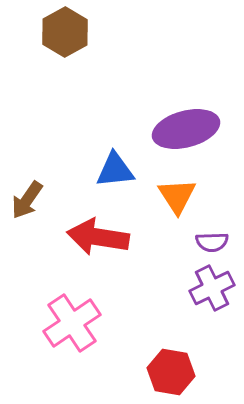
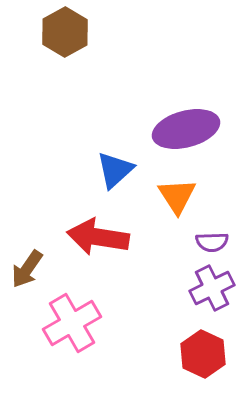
blue triangle: rotated 36 degrees counterclockwise
brown arrow: moved 69 px down
pink cross: rotated 4 degrees clockwise
red hexagon: moved 32 px right, 18 px up; rotated 15 degrees clockwise
